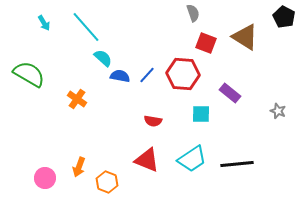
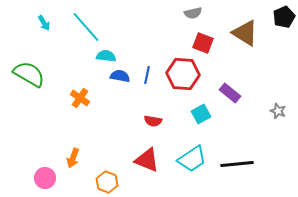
gray semicircle: rotated 96 degrees clockwise
black pentagon: rotated 20 degrees clockwise
brown triangle: moved 4 px up
red square: moved 3 px left
cyan semicircle: moved 3 px right, 2 px up; rotated 36 degrees counterclockwise
blue line: rotated 30 degrees counterclockwise
orange cross: moved 3 px right, 1 px up
cyan square: rotated 30 degrees counterclockwise
orange arrow: moved 6 px left, 9 px up
